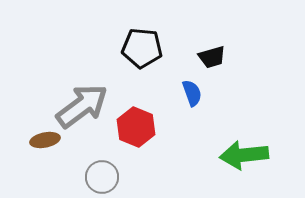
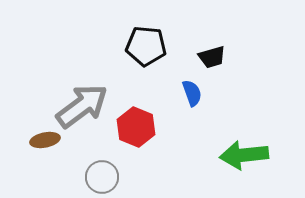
black pentagon: moved 4 px right, 2 px up
